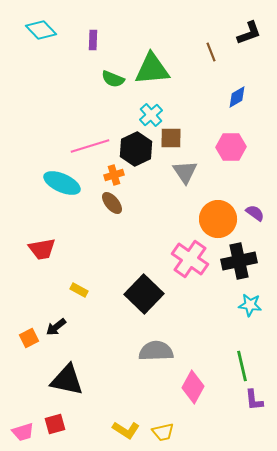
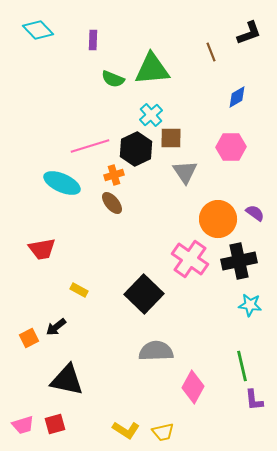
cyan diamond: moved 3 px left
pink trapezoid: moved 7 px up
